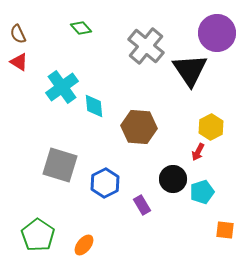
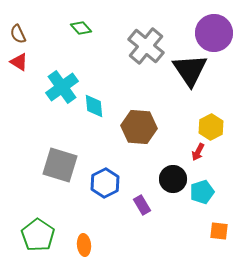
purple circle: moved 3 px left
orange square: moved 6 px left, 1 px down
orange ellipse: rotated 45 degrees counterclockwise
